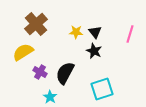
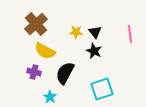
pink line: rotated 24 degrees counterclockwise
yellow semicircle: moved 22 px right, 1 px up; rotated 120 degrees counterclockwise
purple cross: moved 6 px left; rotated 16 degrees counterclockwise
